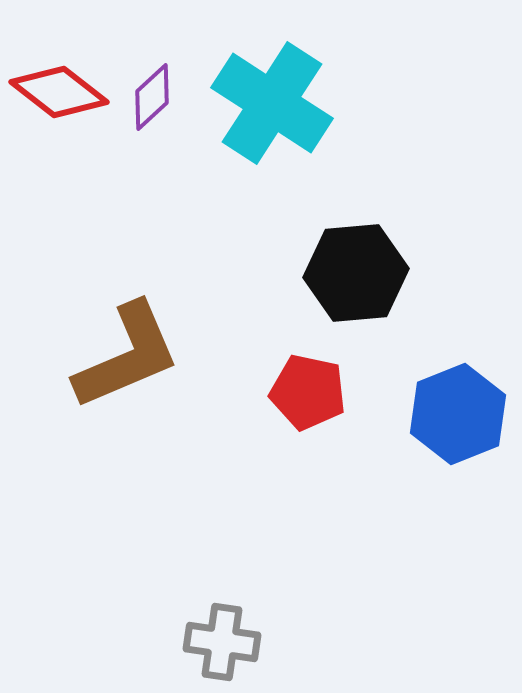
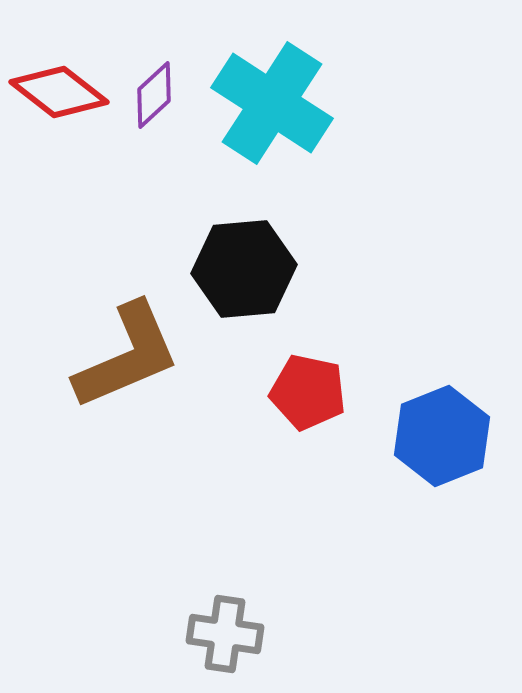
purple diamond: moved 2 px right, 2 px up
black hexagon: moved 112 px left, 4 px up
blue hexagon: moved 16 px left, 22 px down
gray cross: moved 3 px right, 8 px up
